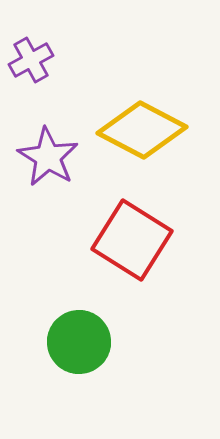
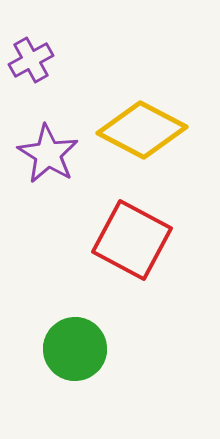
purple star: moved 3 px up
red square: rotated 4 degrees counterclockwise
green circle: moved 4 px left, 7 px down
